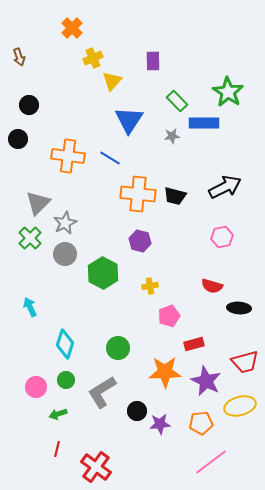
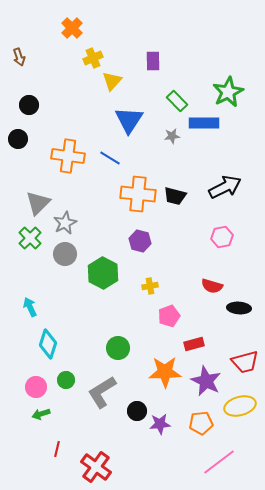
green star at (228, 92): rotated 12 degrees clockwise
cyan diamond at (65, 344): moved 17 px left
green arrow at (58, 414): moved 17 px left
pink line at (211, 462): moved 8 px right
